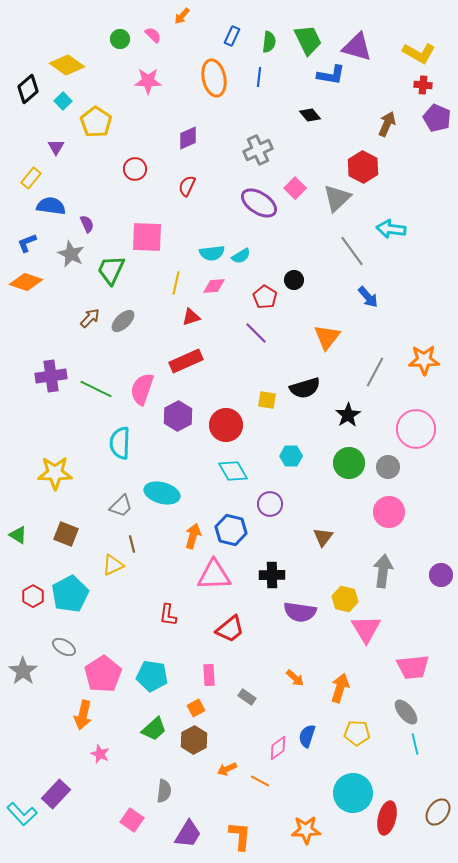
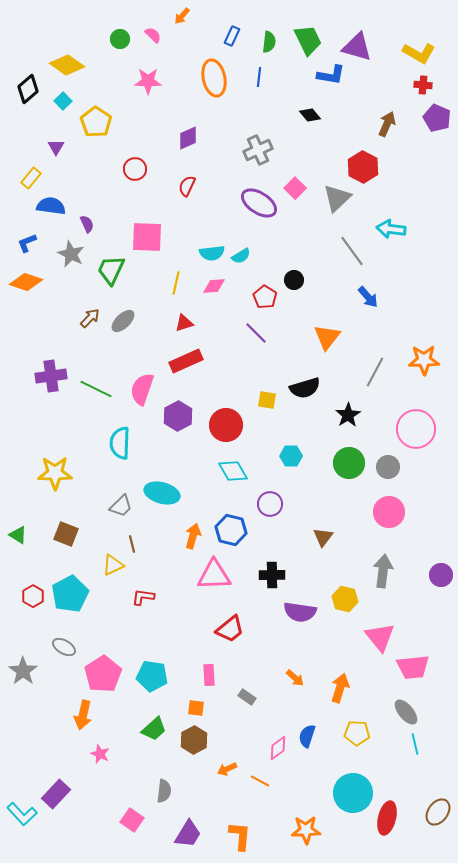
red triangle at (191, 317): moved 7 px left, 6 px down
red L-shape at (168, 615): moved 25 px left, 18 px up; rotated 90 degrees clockwise
pink triangle at (366, 629): moved 14 px right, 8 px down; rotated 8 degrees counterclockwise
orange square at (196, 708): rotated 36 degrees clockwise
